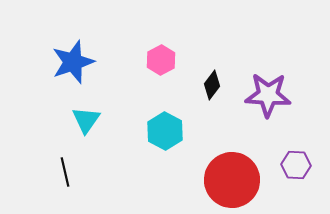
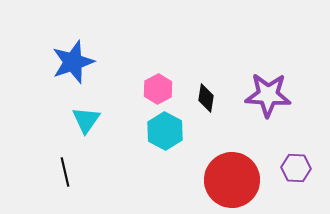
pink hexagon: moved 3 px left, 29 px down
black diamond: moved 6 px left, 13 px down; rotated 28 degrees counterclockwise
purple hexagon: moved 3 px down
